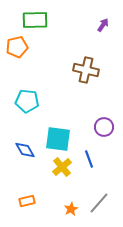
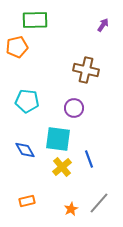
purple circle: moved 30 px left, 19 px up
